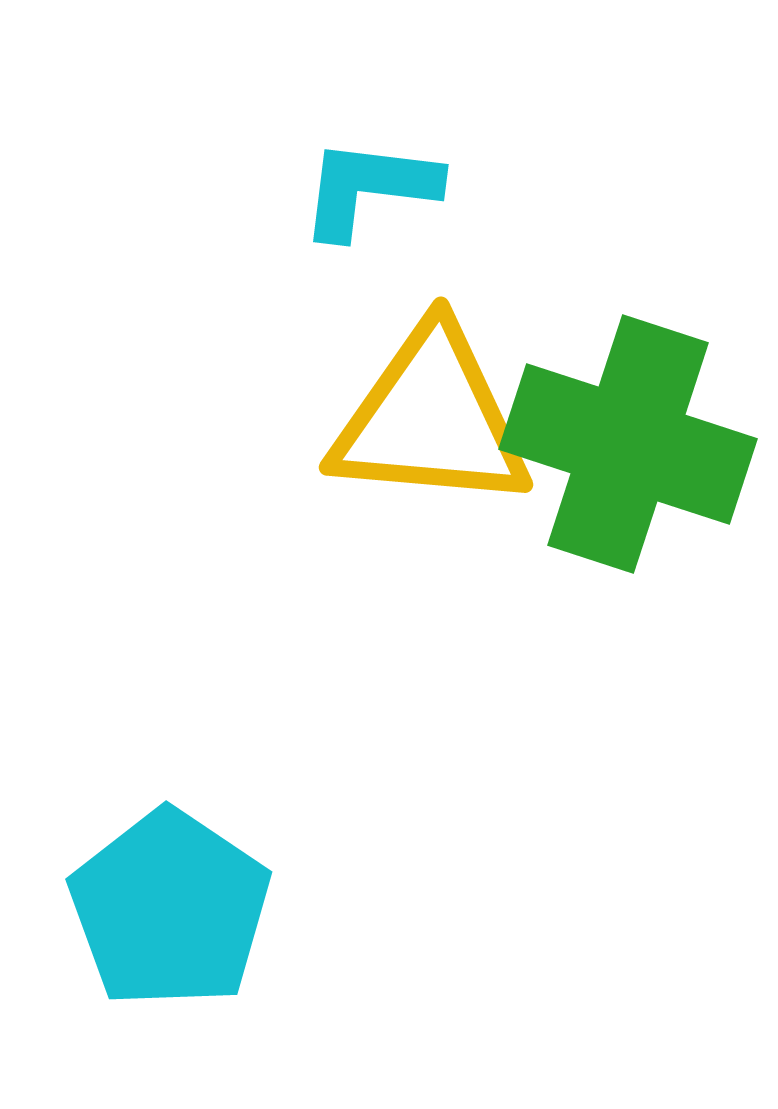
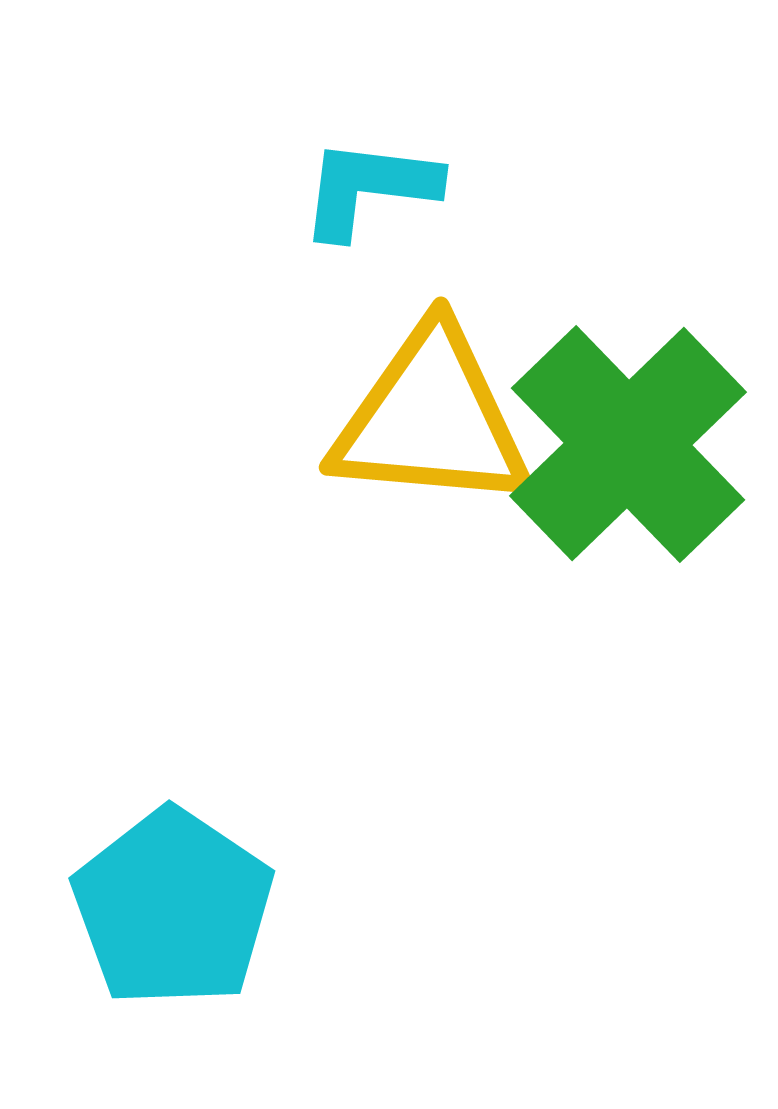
green cross: rotated 28 degrees clockwise
cyan pentagon: moved 3 px right, 1 px up
